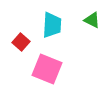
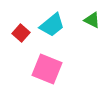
cyan trapezoid: rotated 48 degrees clockwise
red square: moved 9 px up
